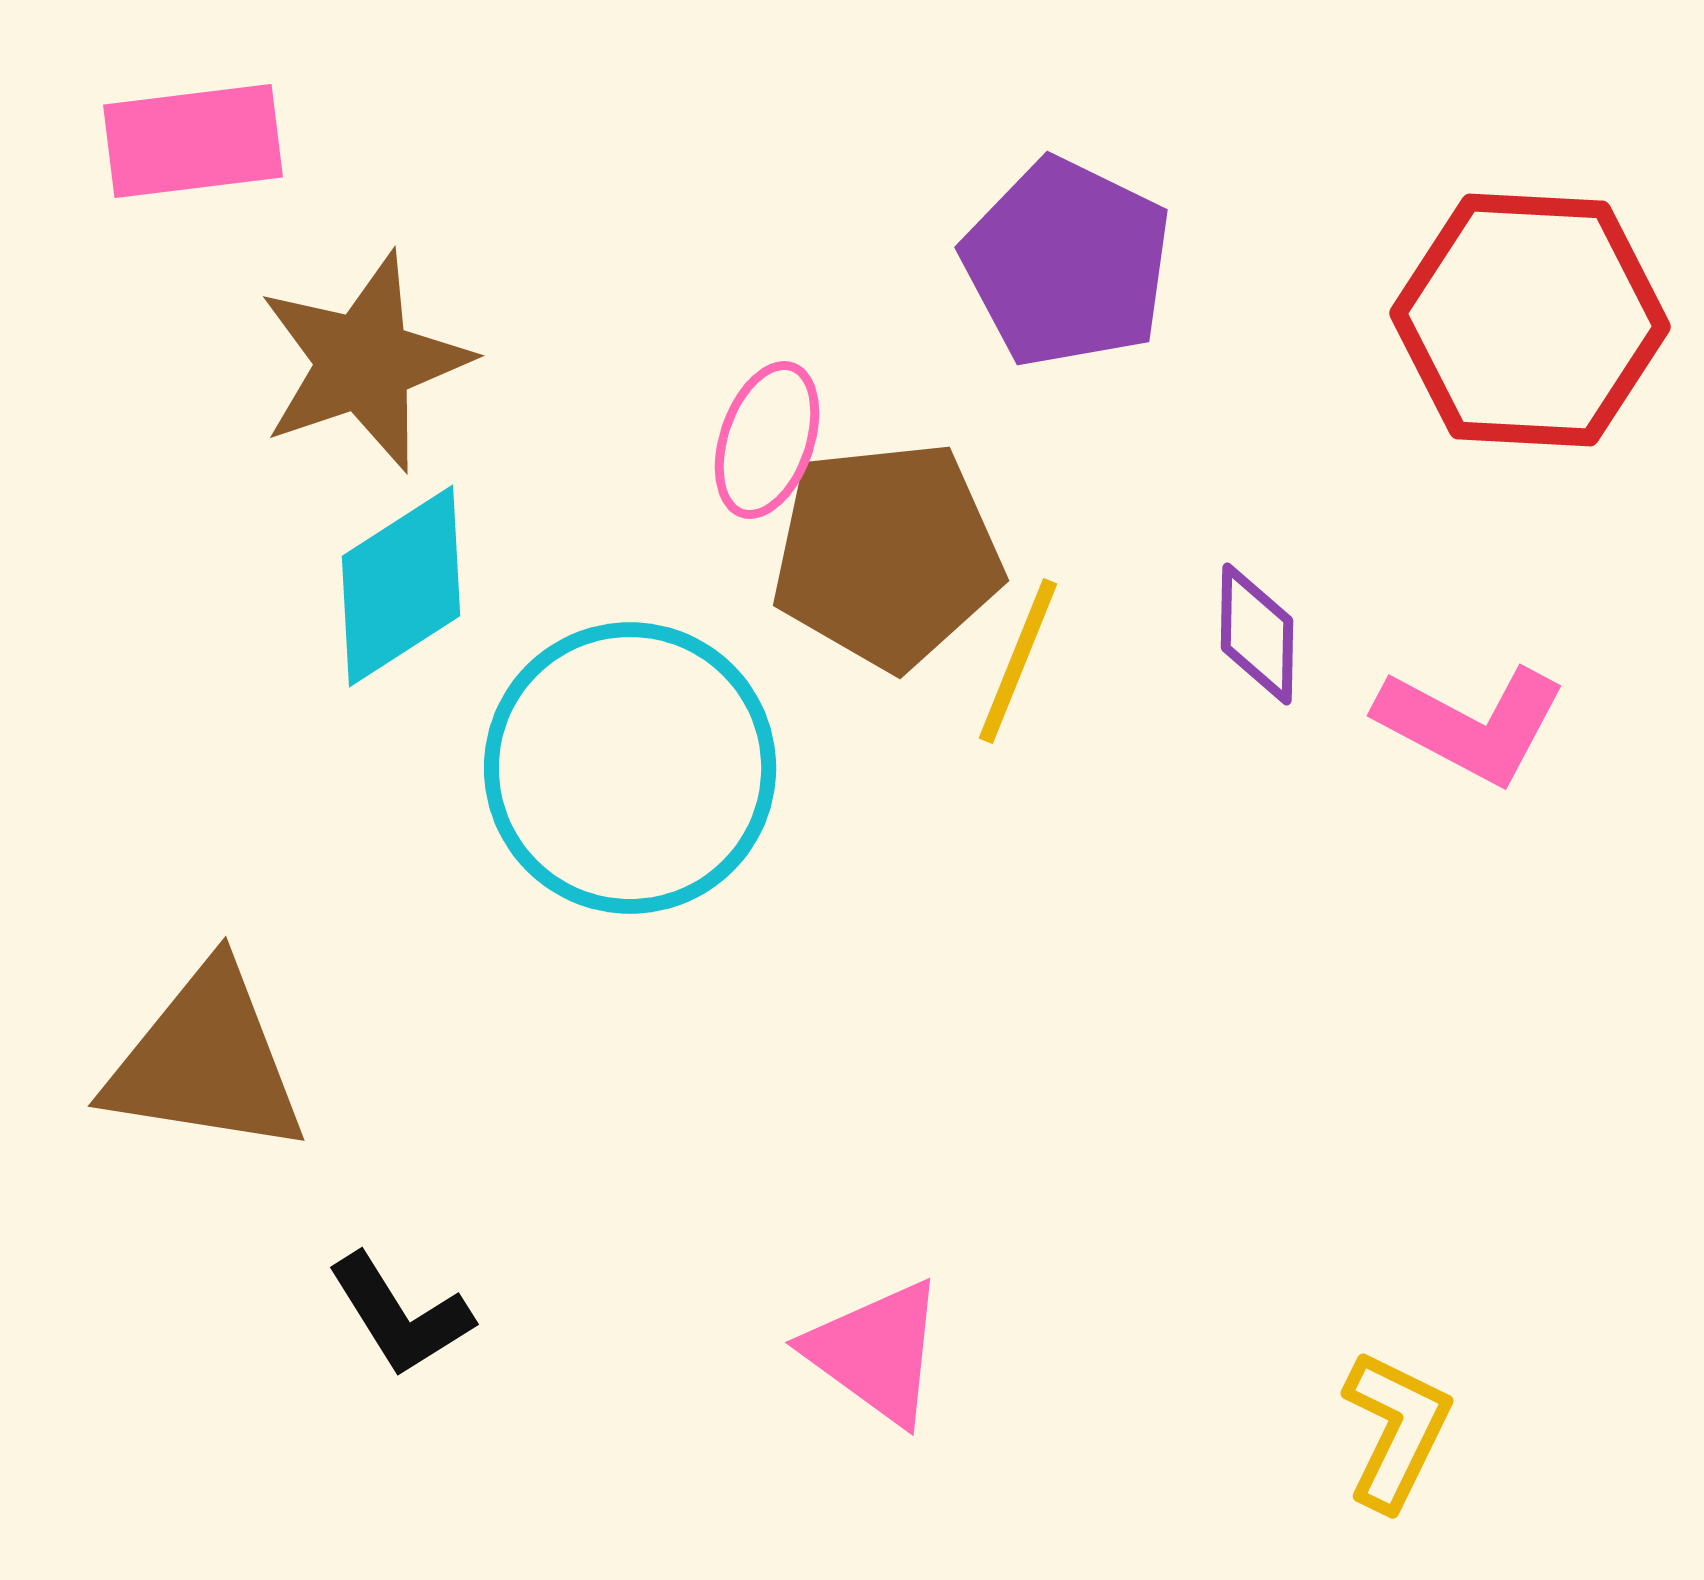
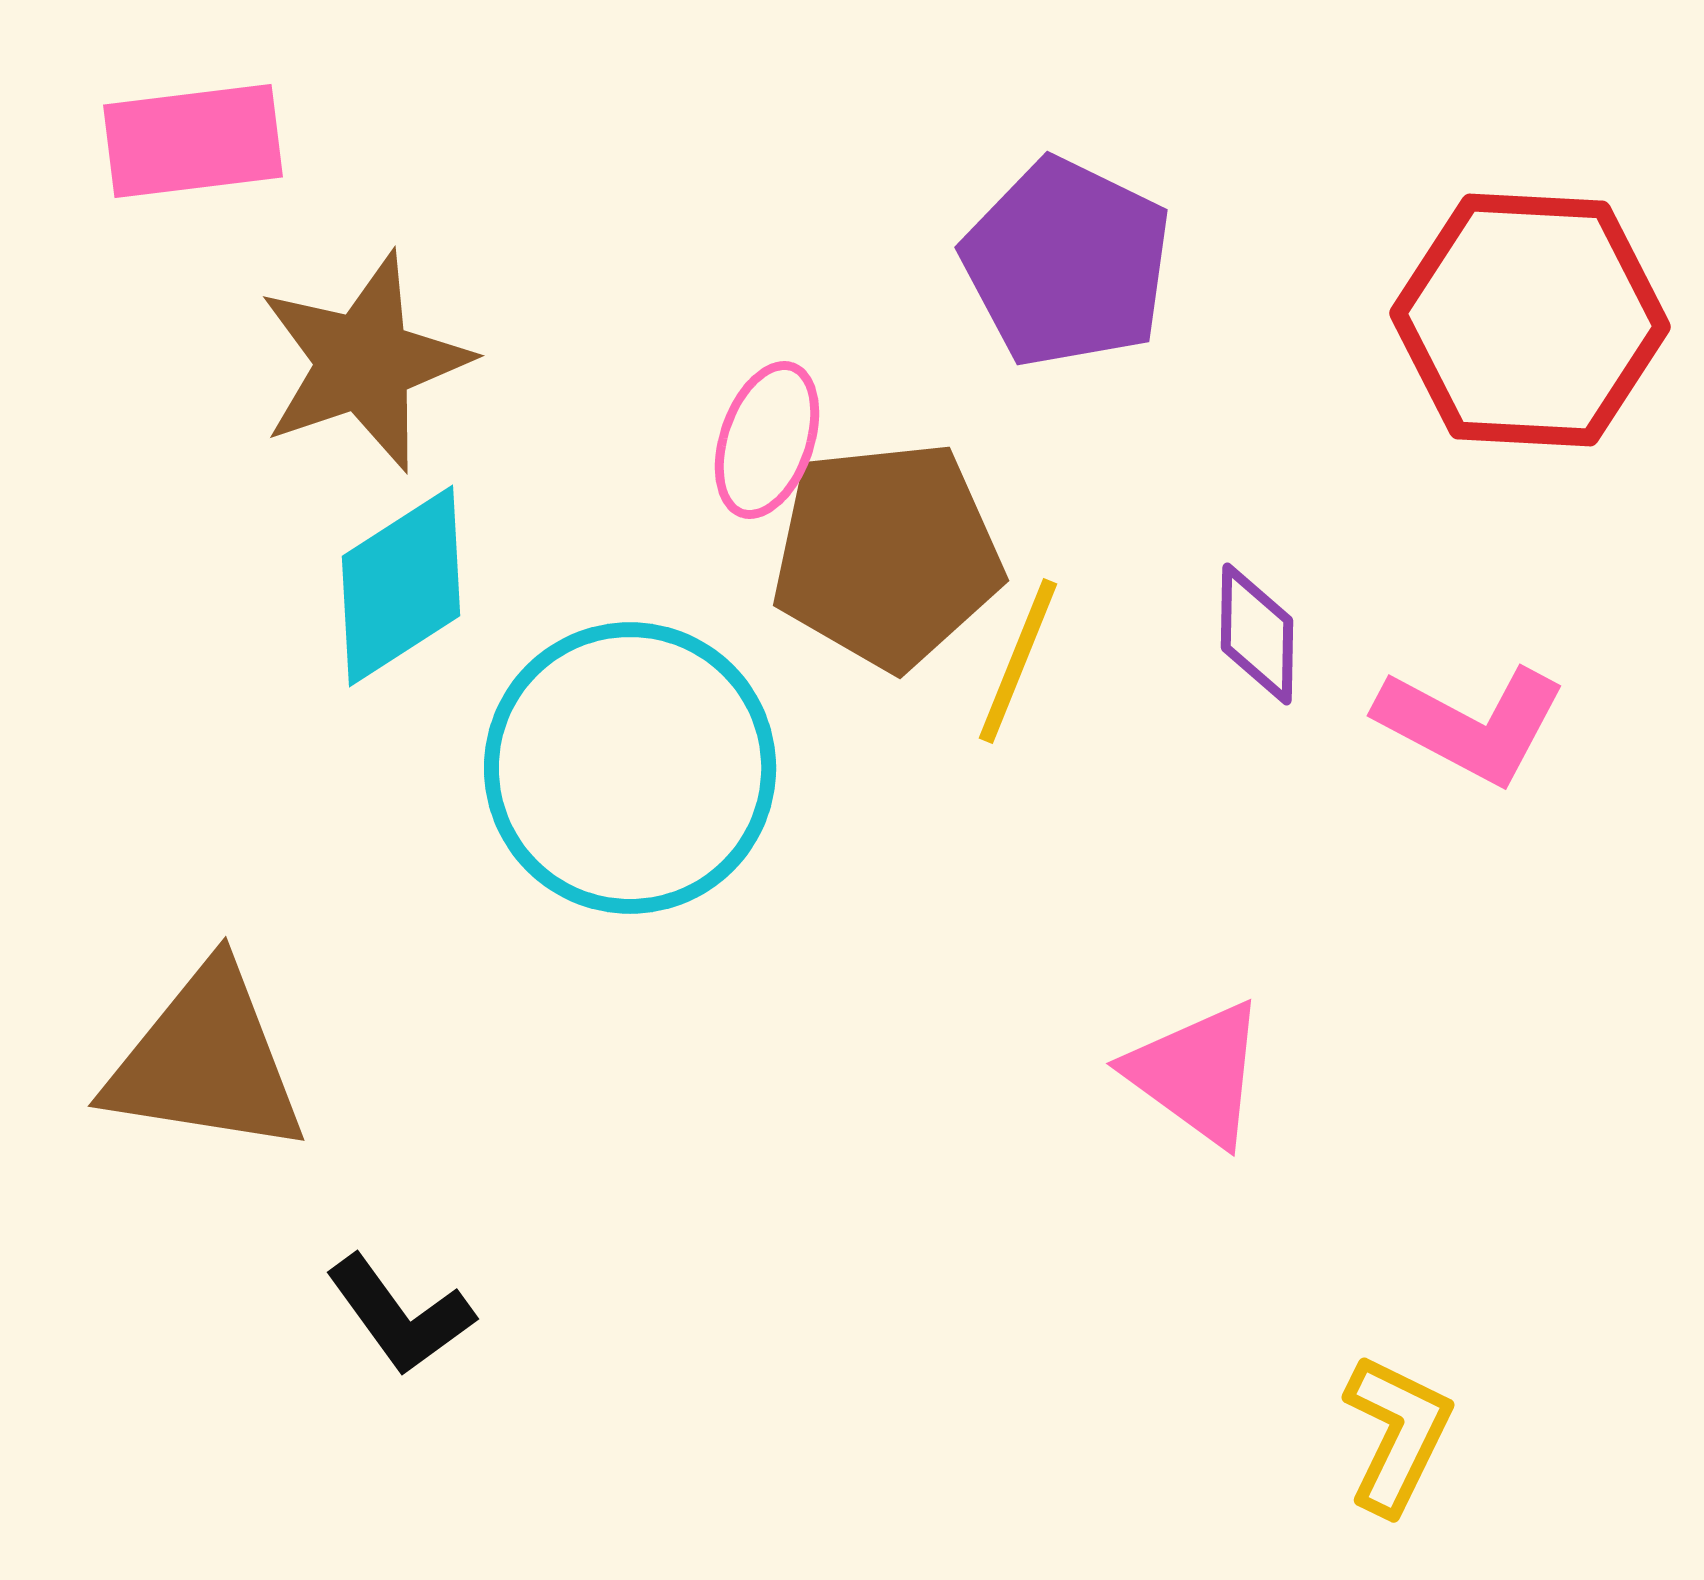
black L-shape: rotated 4 degrees counterclockwise
pink triangle: moved 321 px right, 279 px up
yellow L-shape: moved 1 px right, 4 px down
